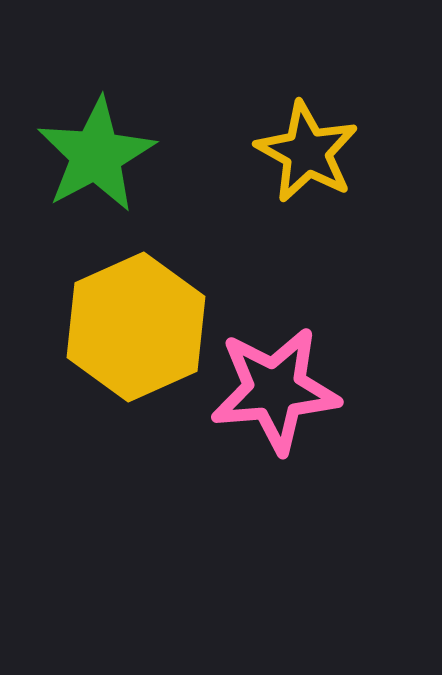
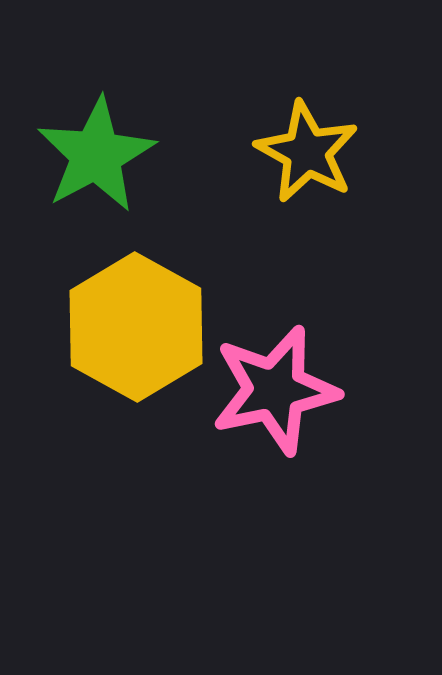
yellow hexagon: rotated 7 degrees counterclockwise
pink star: rotated 7 degrees counterclockwise
